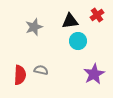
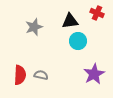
red cross: moved 2 px up; rotated 32 degrees counterclockwise
gray semicircle: moved 5 px down
